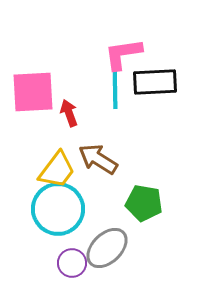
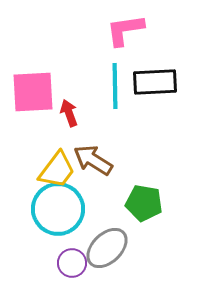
pink L-shape: moved 2 px right, 24 px up
brown arrow: moved 5 px left, 1 px down
